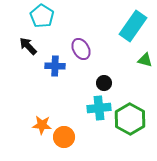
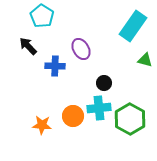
orange circle: moved 9 px right, 21 px up
